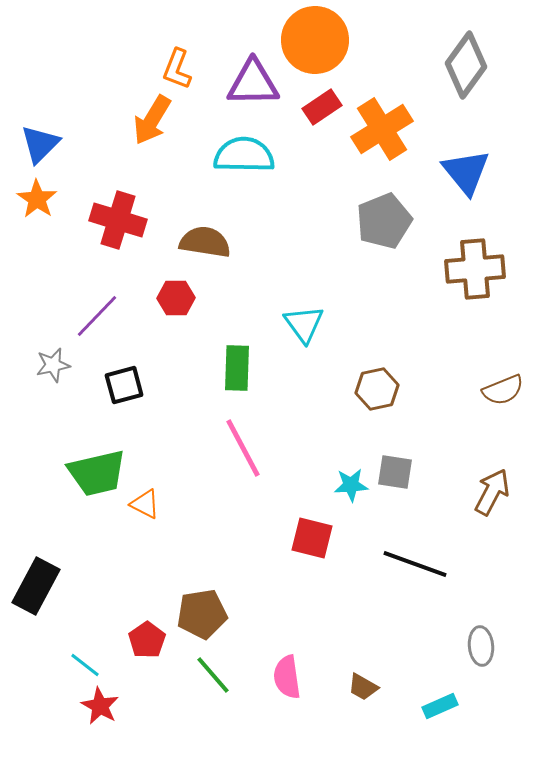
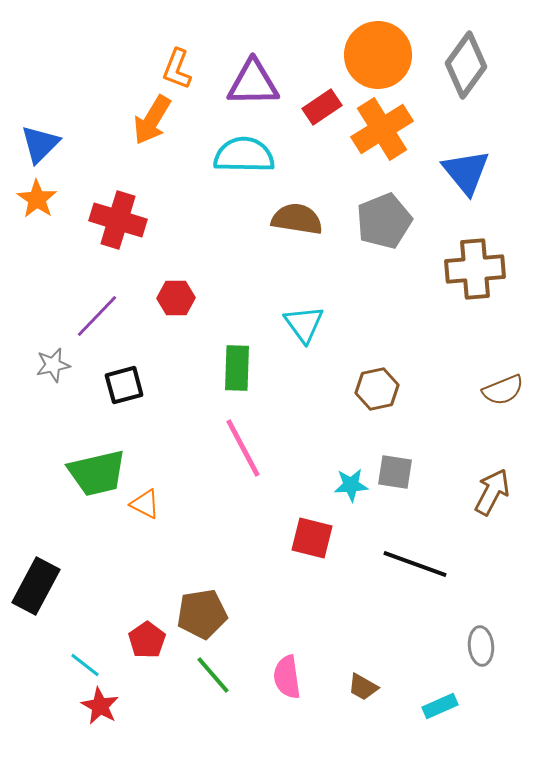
orange circle at (315, 40): moved 63 px right, 15 px down
brown semicircle at (205, 242): moved 92 px right, 23 px up
